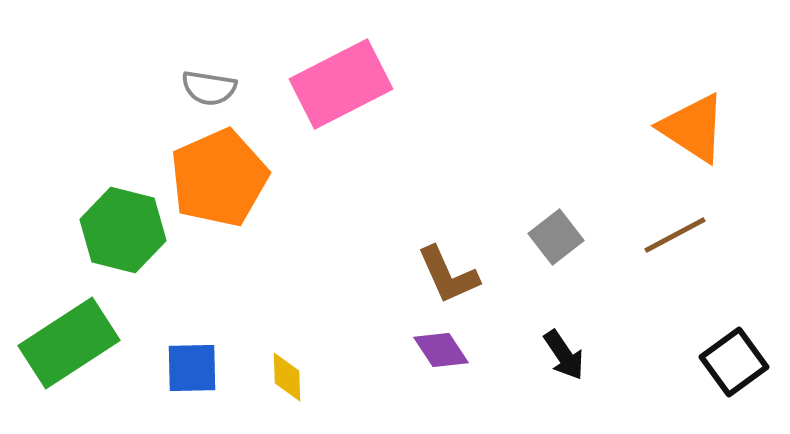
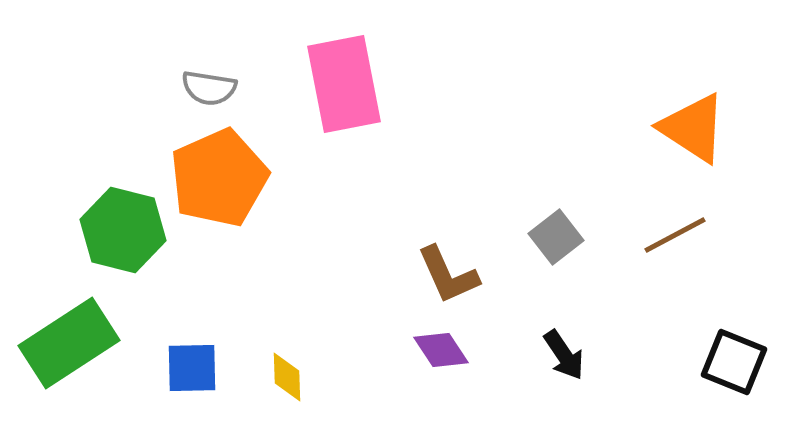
pink rectangle: moved 3 px right; rotated 74 degrees counterclockwise
black square: rotated 32 degrees counterclockwise
